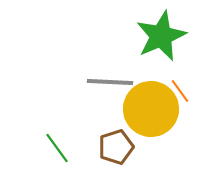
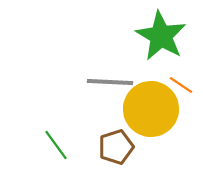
green star: rotated 18 degrees counterclockwise
orange line: moved 1 px right, 6 px up; rotated 20 degrees counterclockwise
green line: moved 1 px left, 3 px up
